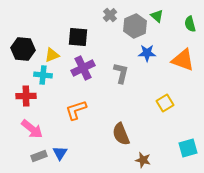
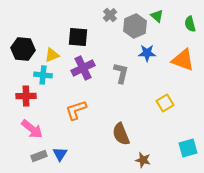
blue triangle: moved 1 px down
